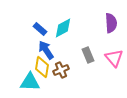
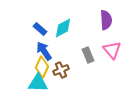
purple semicircle: moved 5 px left, 3 px up
blue arrow: moved 2 px left, 1 px down
pink triangle: moved 2 px left, 8 px up
yellow diamond: rotated 15 degrees clockwise
cyan triangle: moved 8 px right, 1 px down
